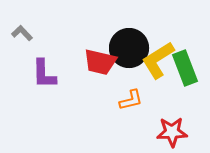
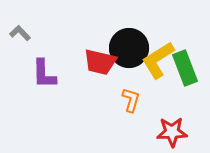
gray L-shape: moved 2 px left
orange L-shape: rotated 60 degrees counterclockwise
